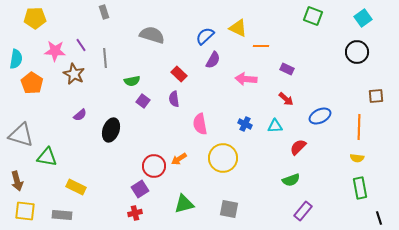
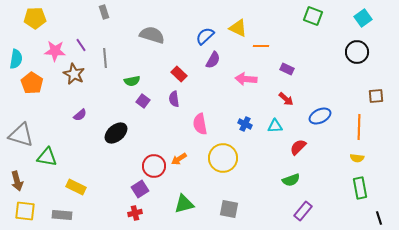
black ellipse at (111, 130): moved 5 px right, 3 px down; rotated 30 degrees clockwise
